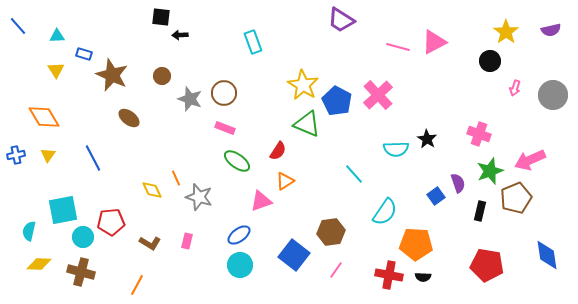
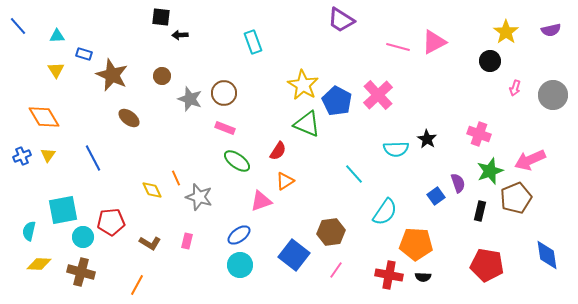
blue cross at (16, 155): moved 6 px right, 1 px down; rotated 12 degrees counterclockwise
